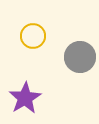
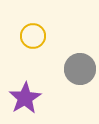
gray circle: moved 12 px down
